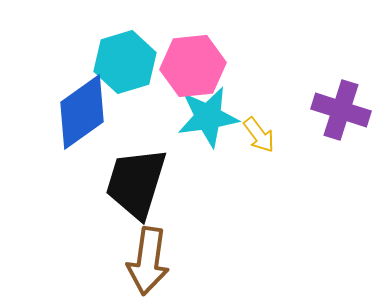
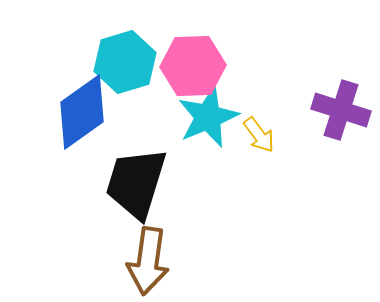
pink hexagon: rotated 4 degrees clockwise
cyan star: rotated 14 degrees counterclockwise
